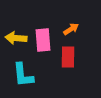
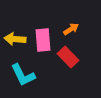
yellow arrow: moved 1 px left, 1 px down
red rectangle: rotated 45 degrees counterclockwise
cyan L-shape: rotated 20 degrees counterclockwise
